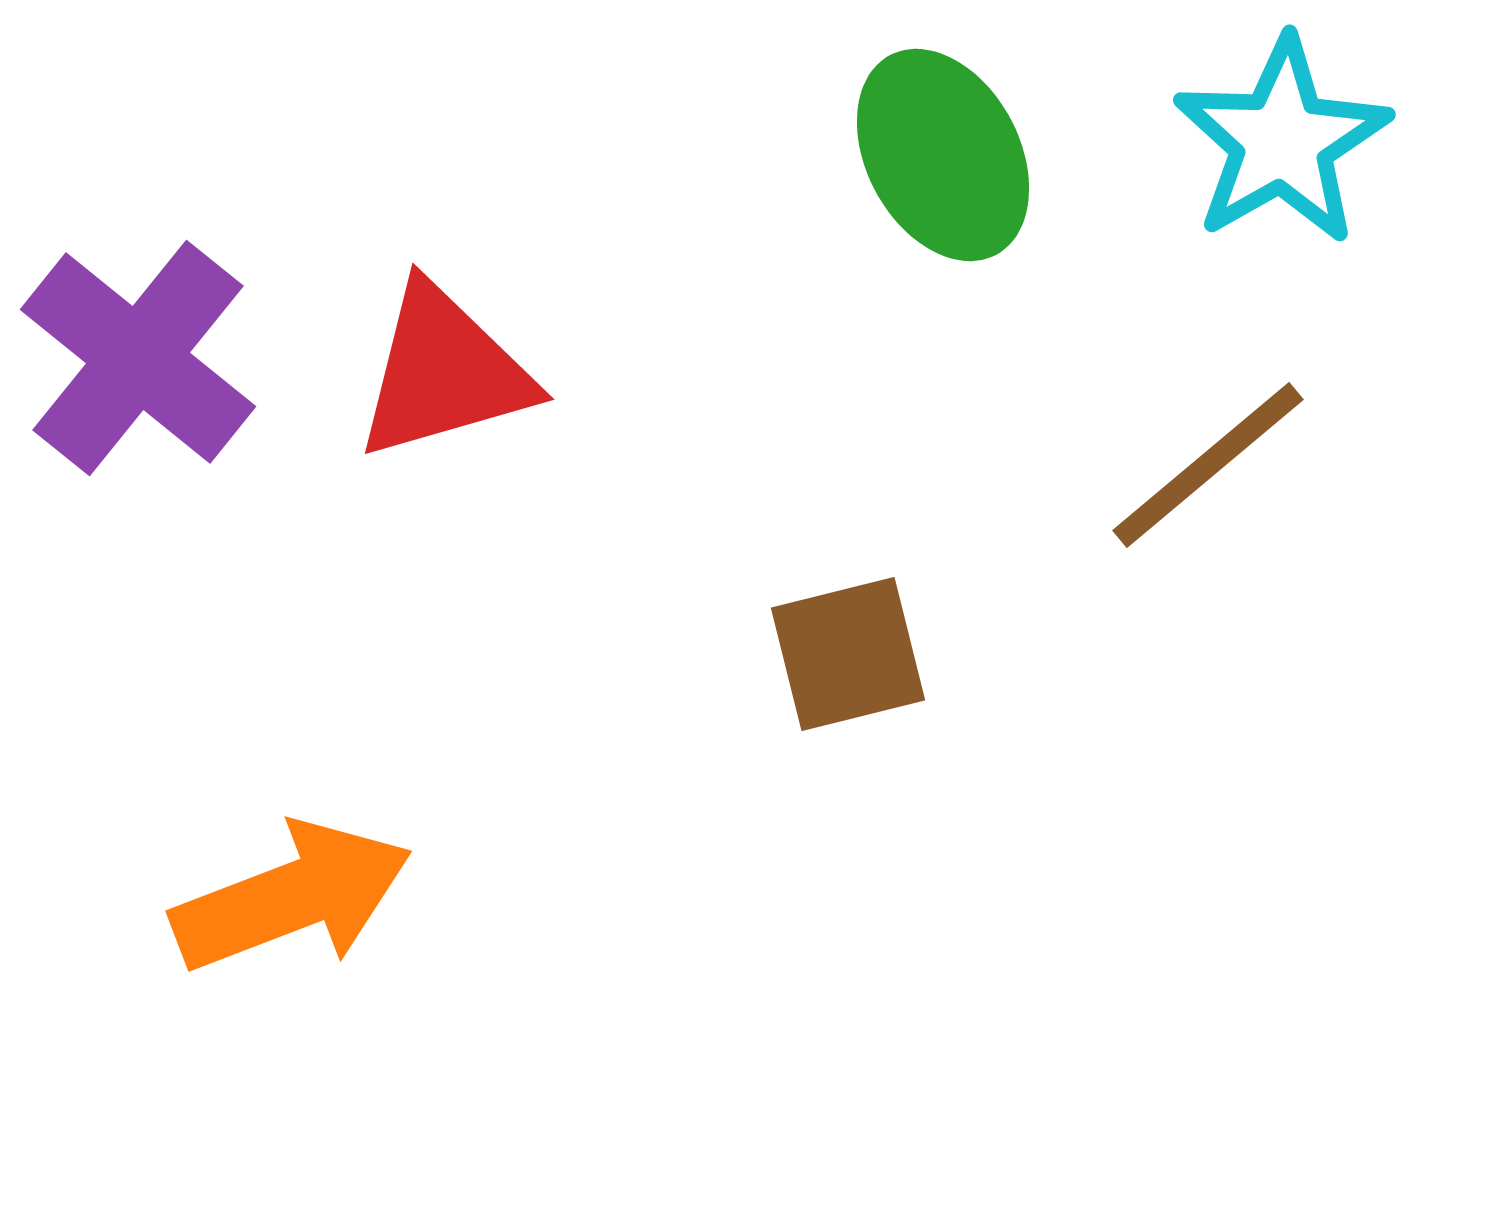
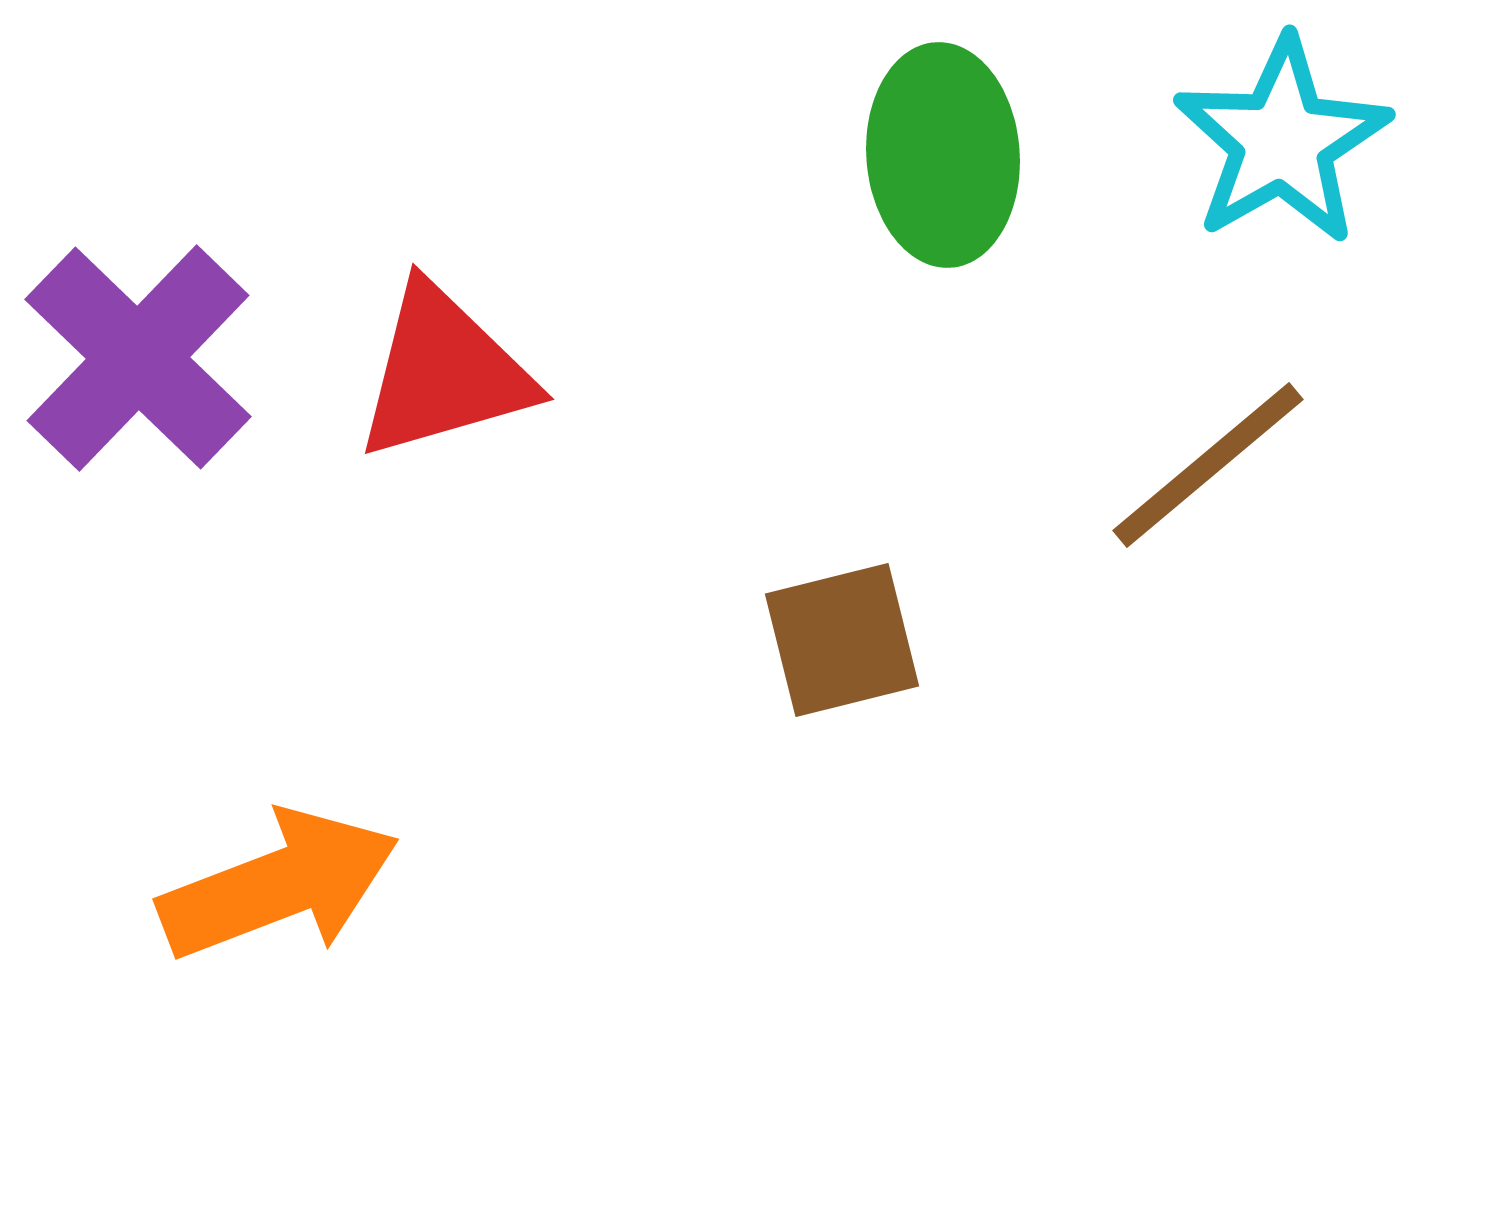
green ellipse: rotated 24 degrees clockwise
purple cross: rotated 5 degrees clockwise
brown square: moved 6 px left, 14 px up
orange arrow: moved 13 px left, 12 px up
